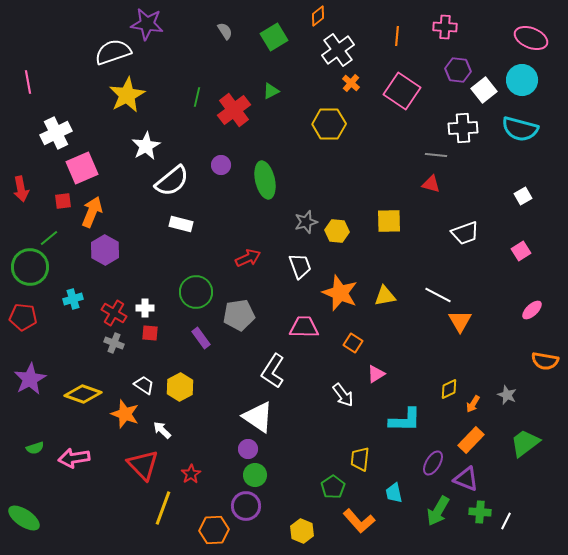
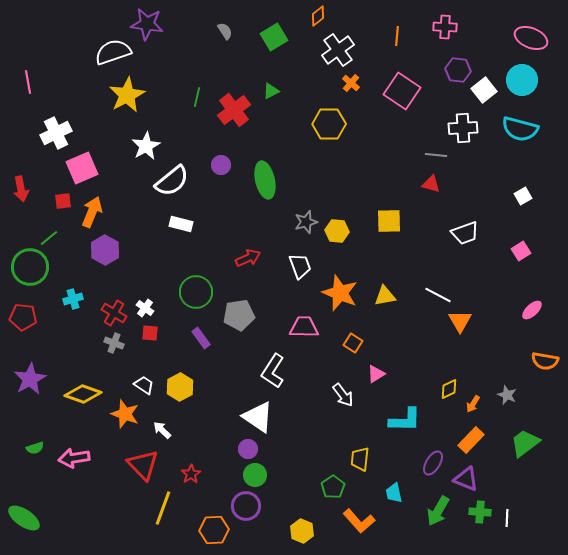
white cross at (145, 308): rotated 36 degrees clockwise
white line at (506, 521): moved 1 px right, 3 px up; rotated 24 degrees counterclockwise
